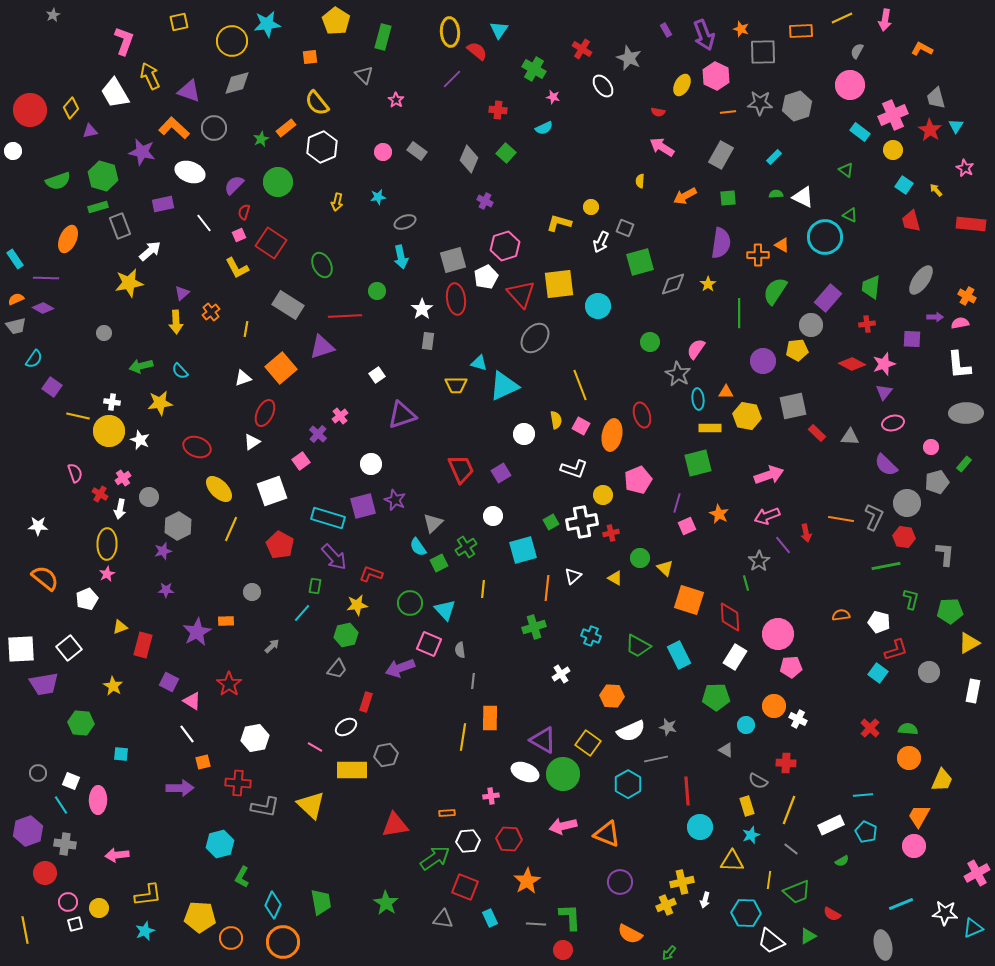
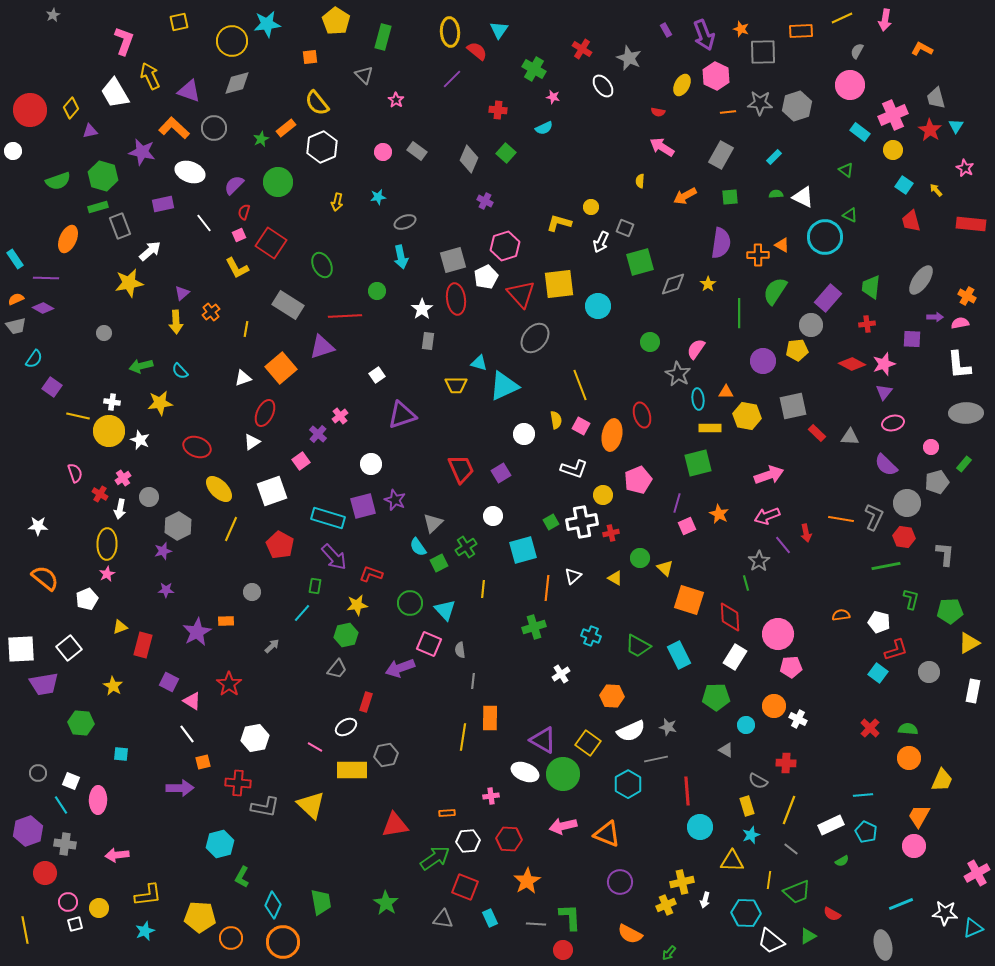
green square at (728, 198): moved 2 px right, 1 px up
